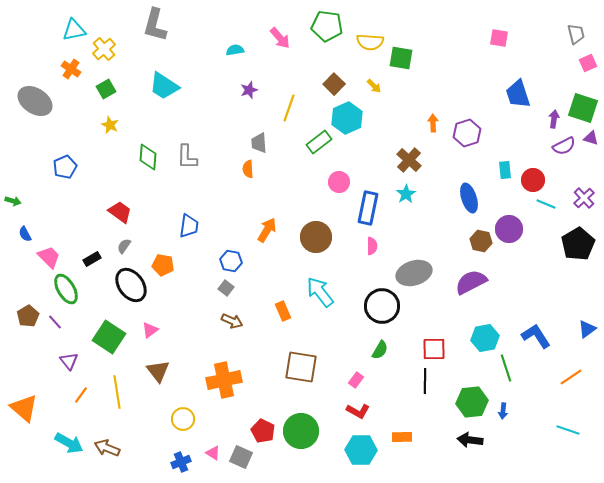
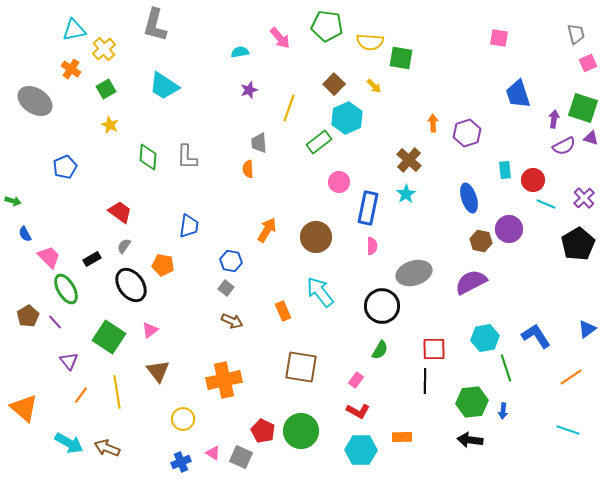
cyan semicircle at (235, 50): moved 5 px right, 2 px down
